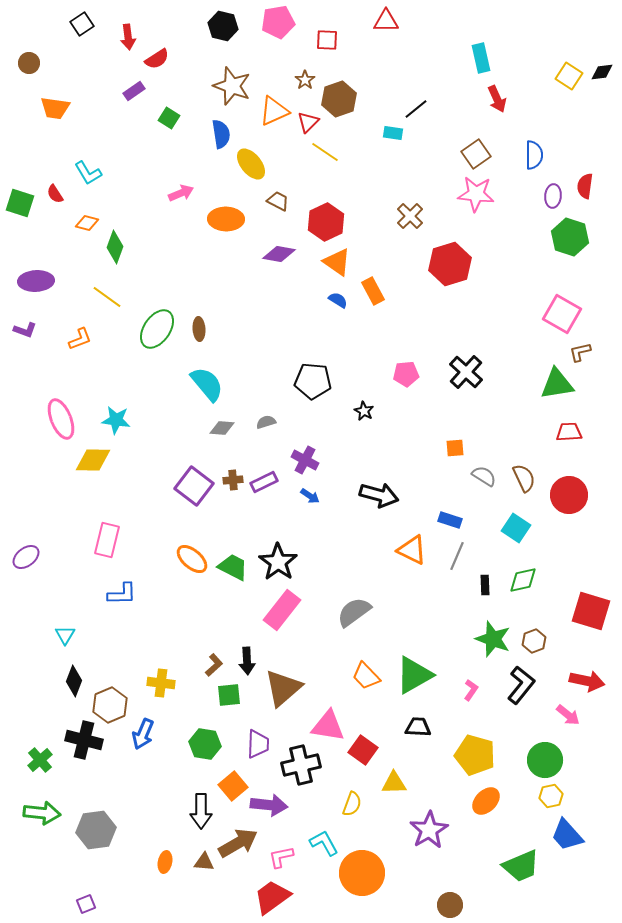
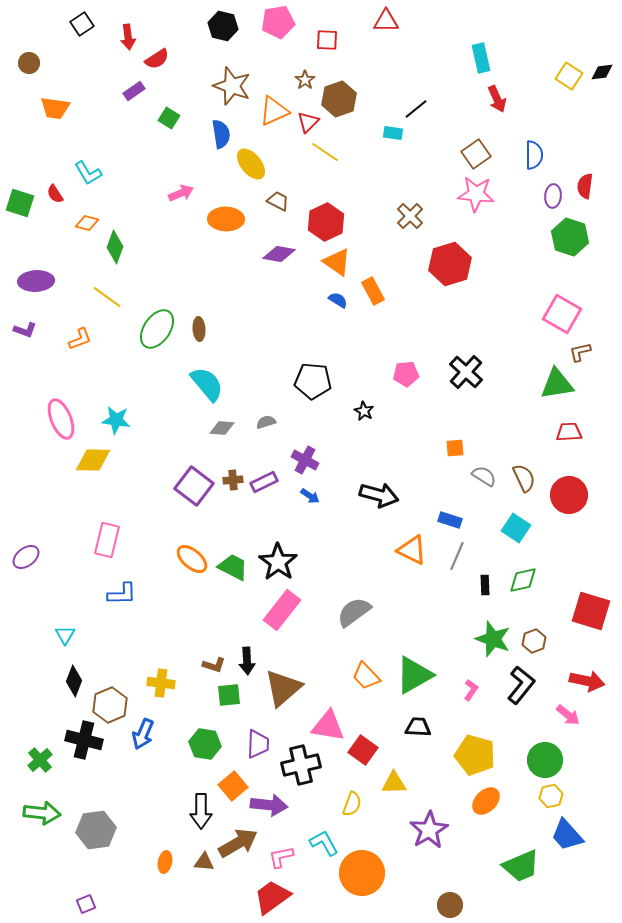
brown L-shape at (214, 665): rotated 60 degrees clockwise
